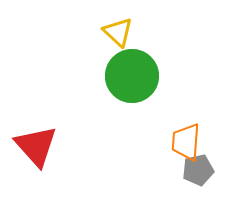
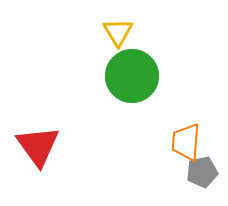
yellow triangle: rotated 16 degrees clockwise
red triangle: moved 2 px right; rotated 6 degrees clockwise
gray pentagon: moved 4 px right, 2 px down
